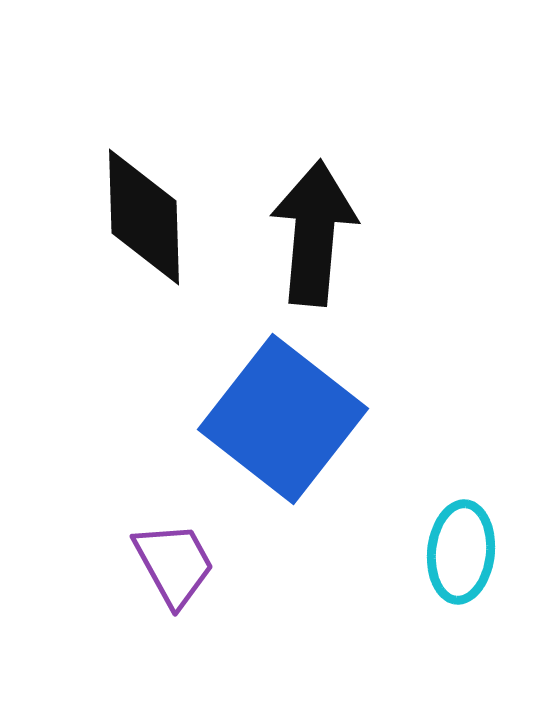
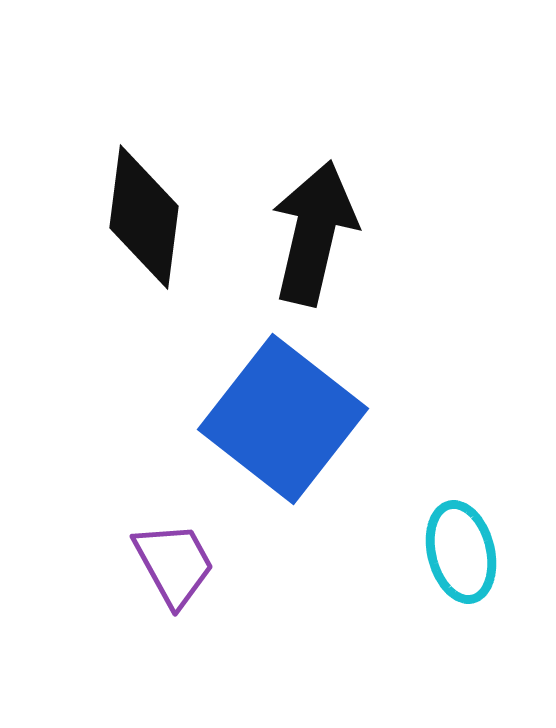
black diamond: rotated 9 degrees clockwise
black arrow: rotated 8 degrees clockwise
cyan ellipse: rotated 20 degrees counterclockwise
